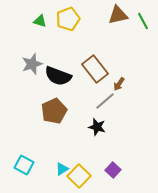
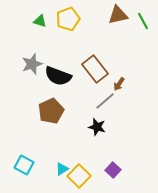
brown pentagon: moved 3 px left
